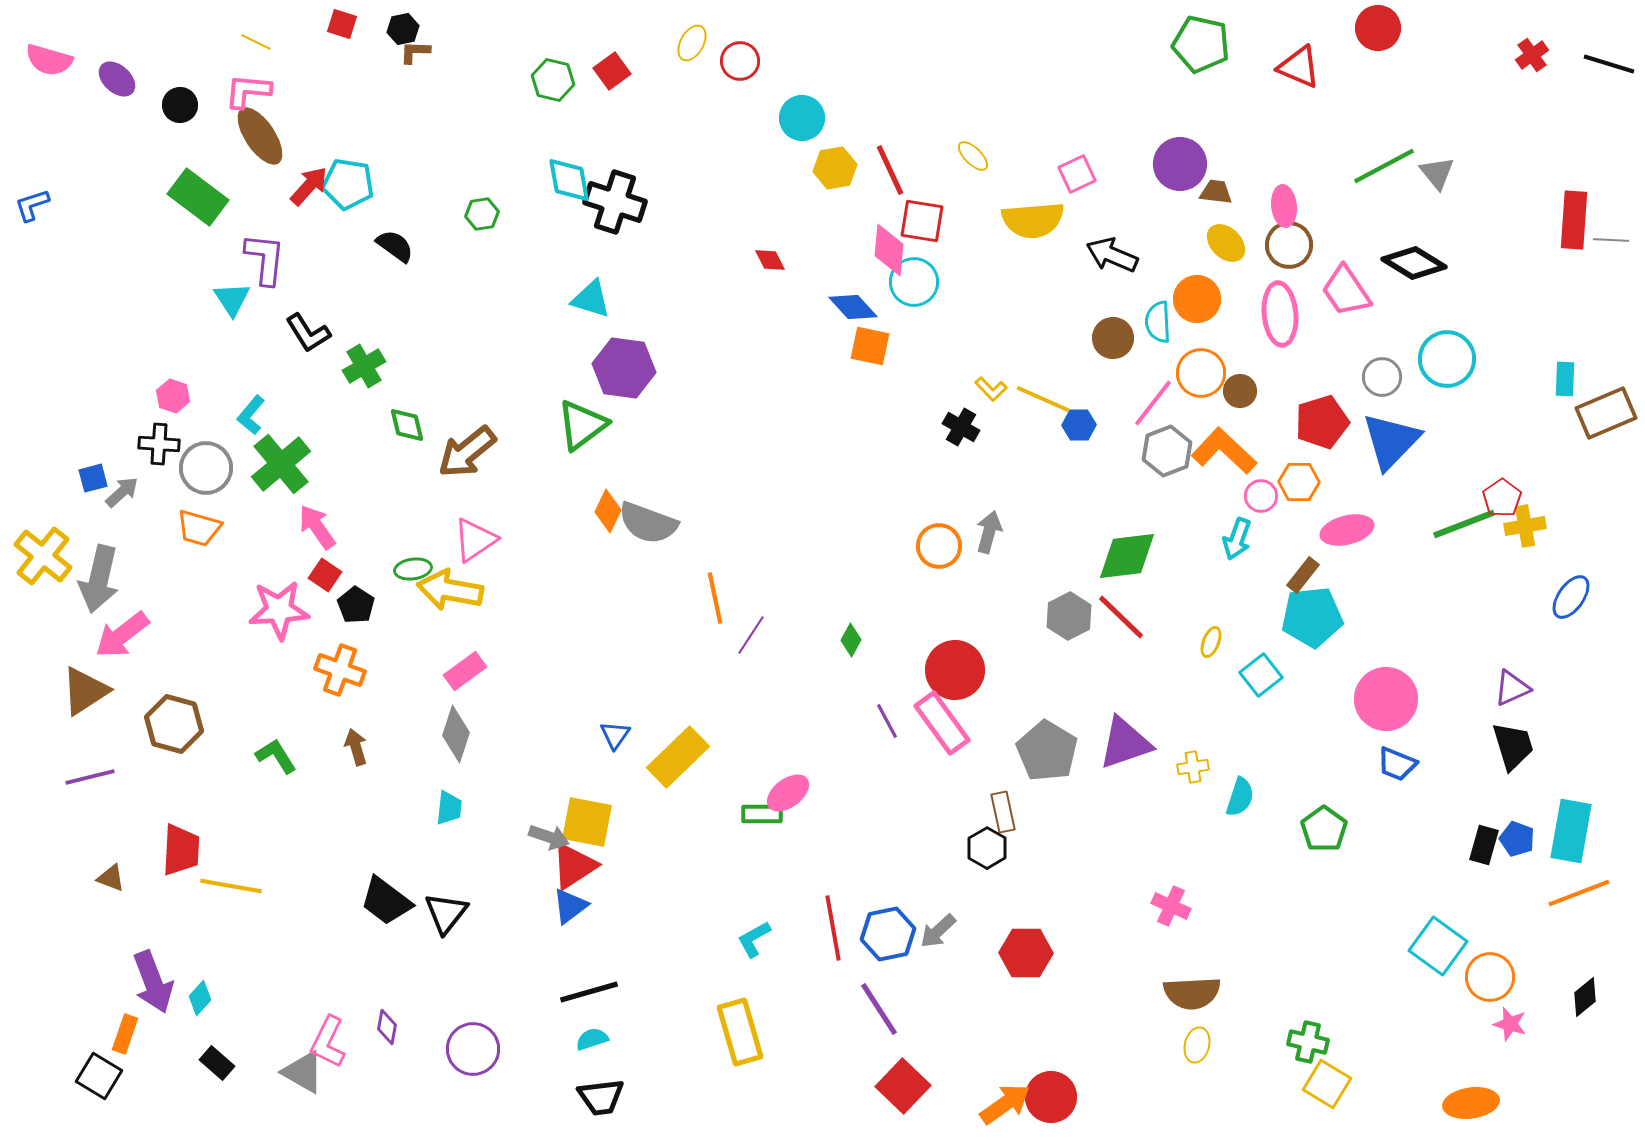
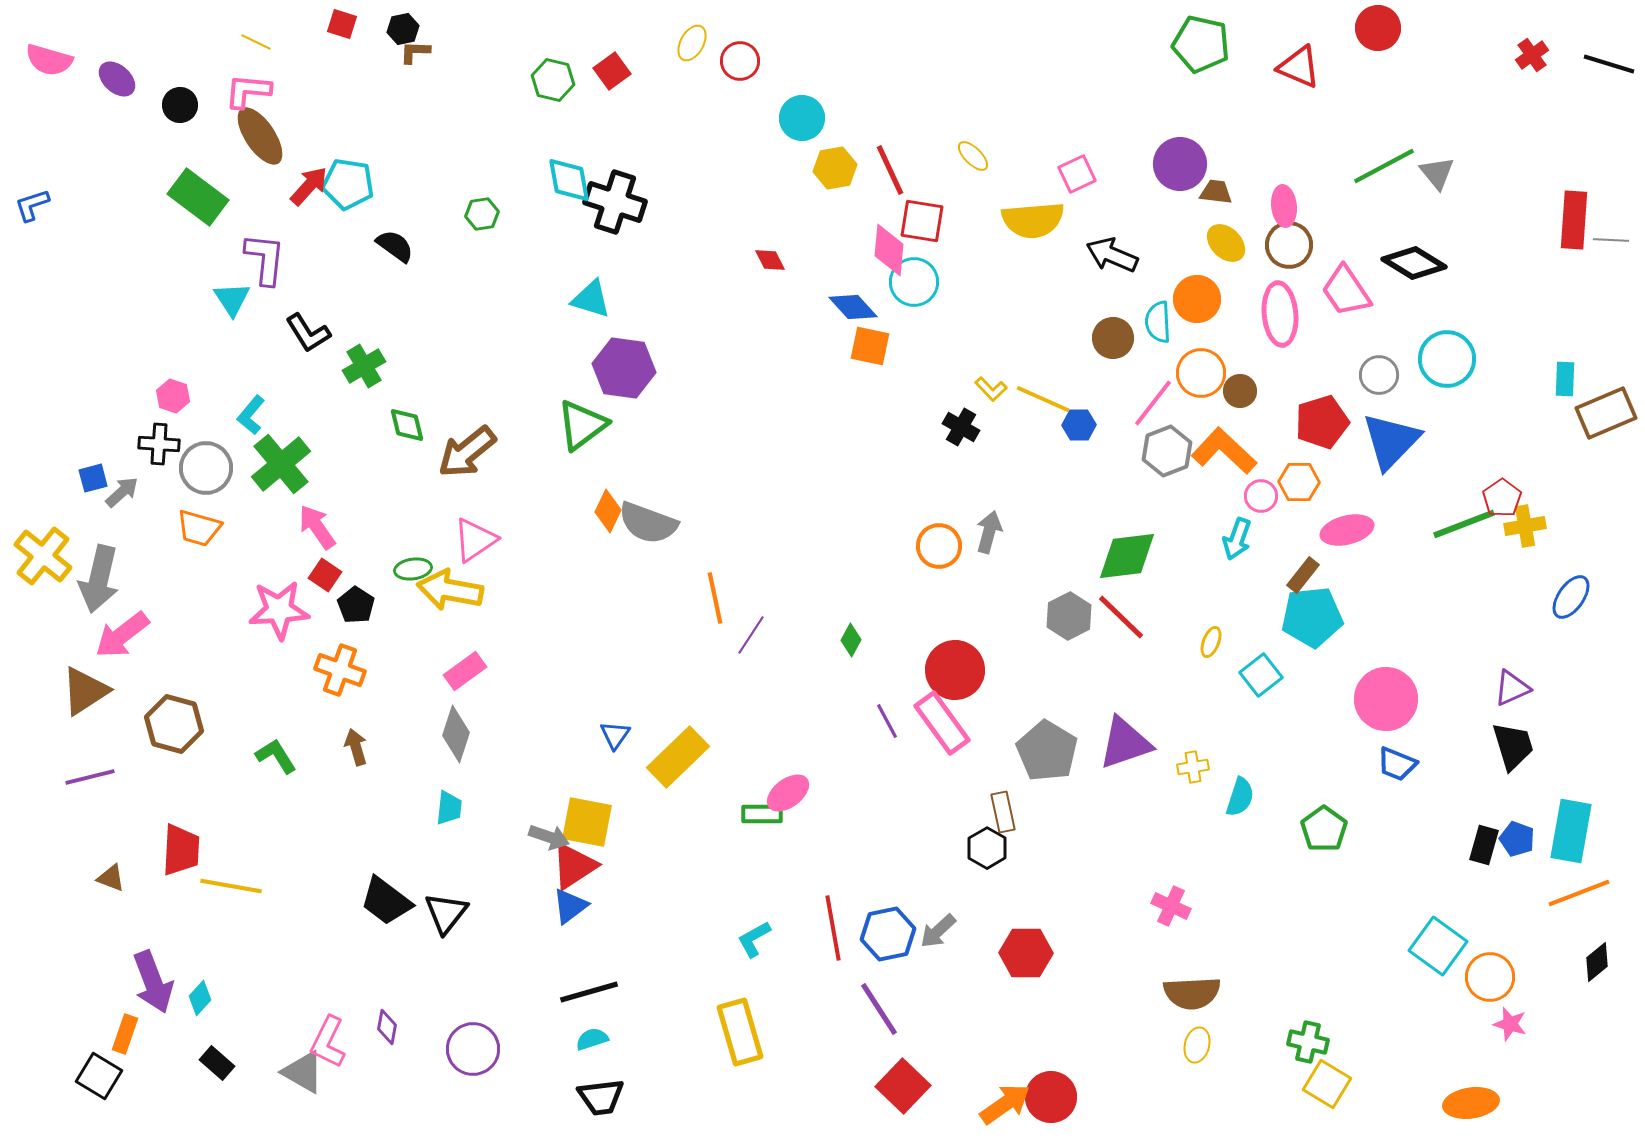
gray circle at (1382, 377): moved 3 px left, 2 px up
black diamond at (1585, 997): moved 12 px right, 35 px up
